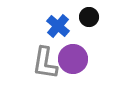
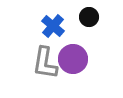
blue cross: moved 5 px left
